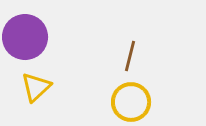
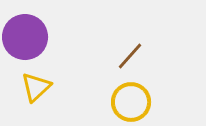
brown line: rotated 28 degrees clockwise
